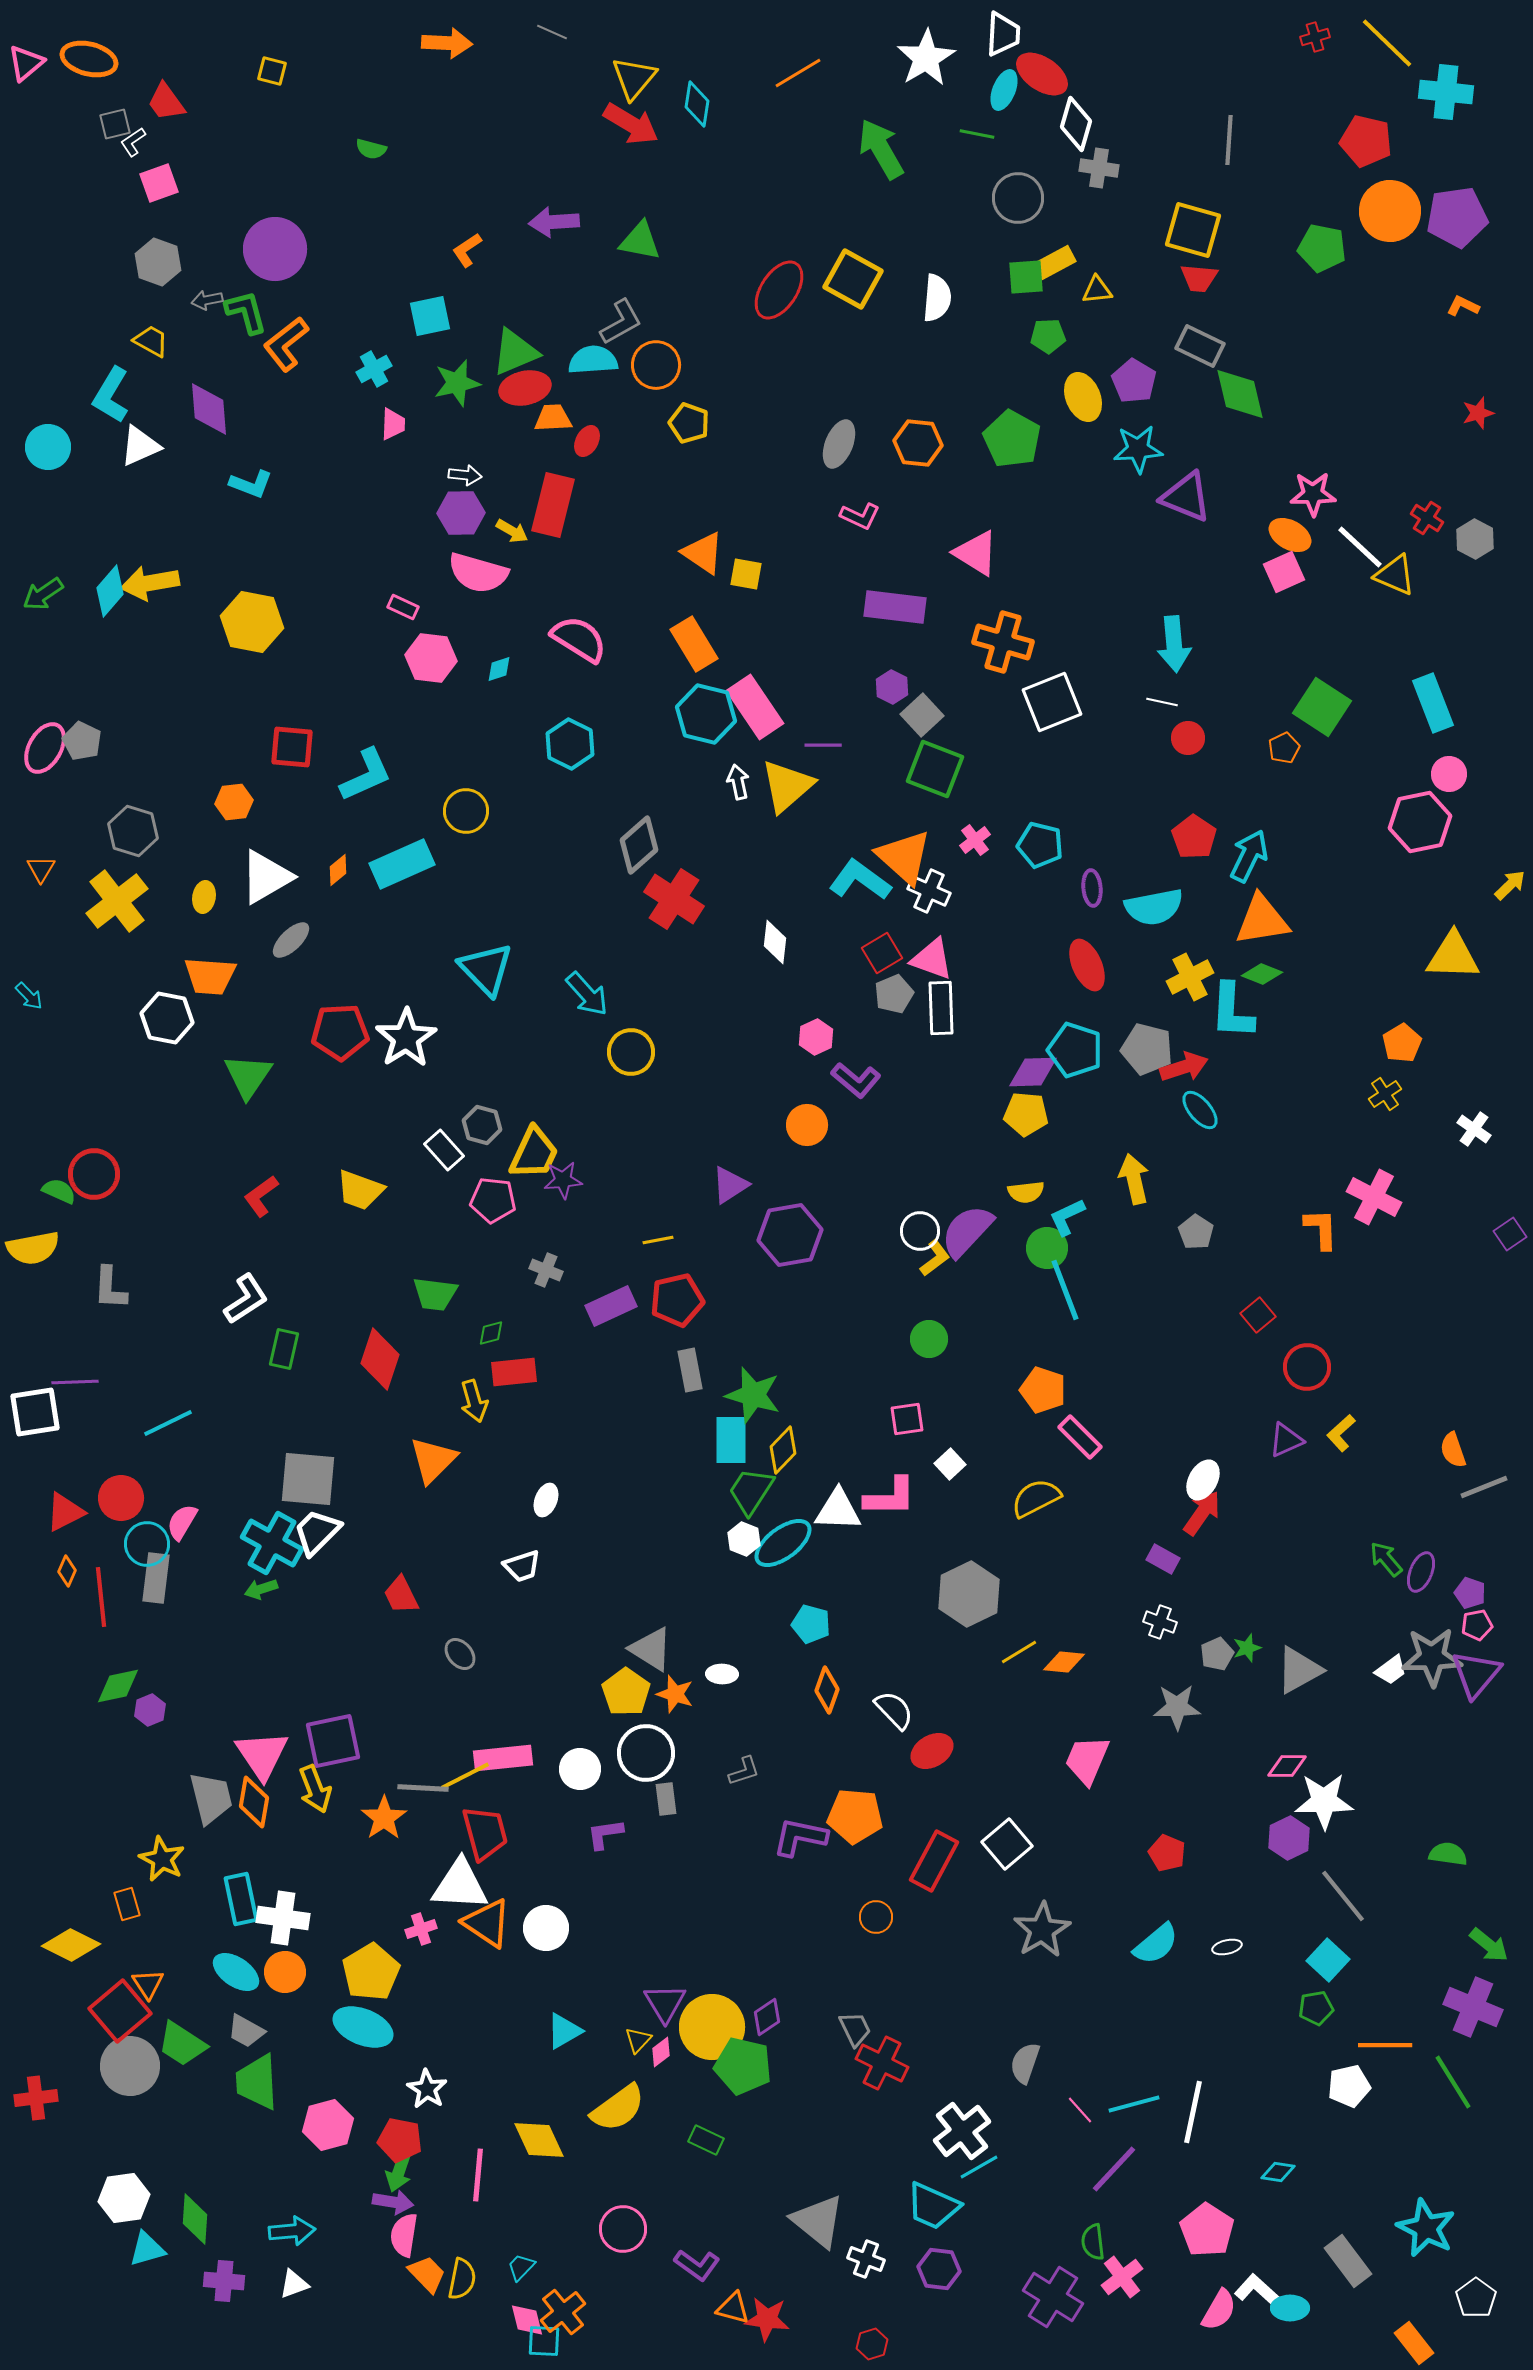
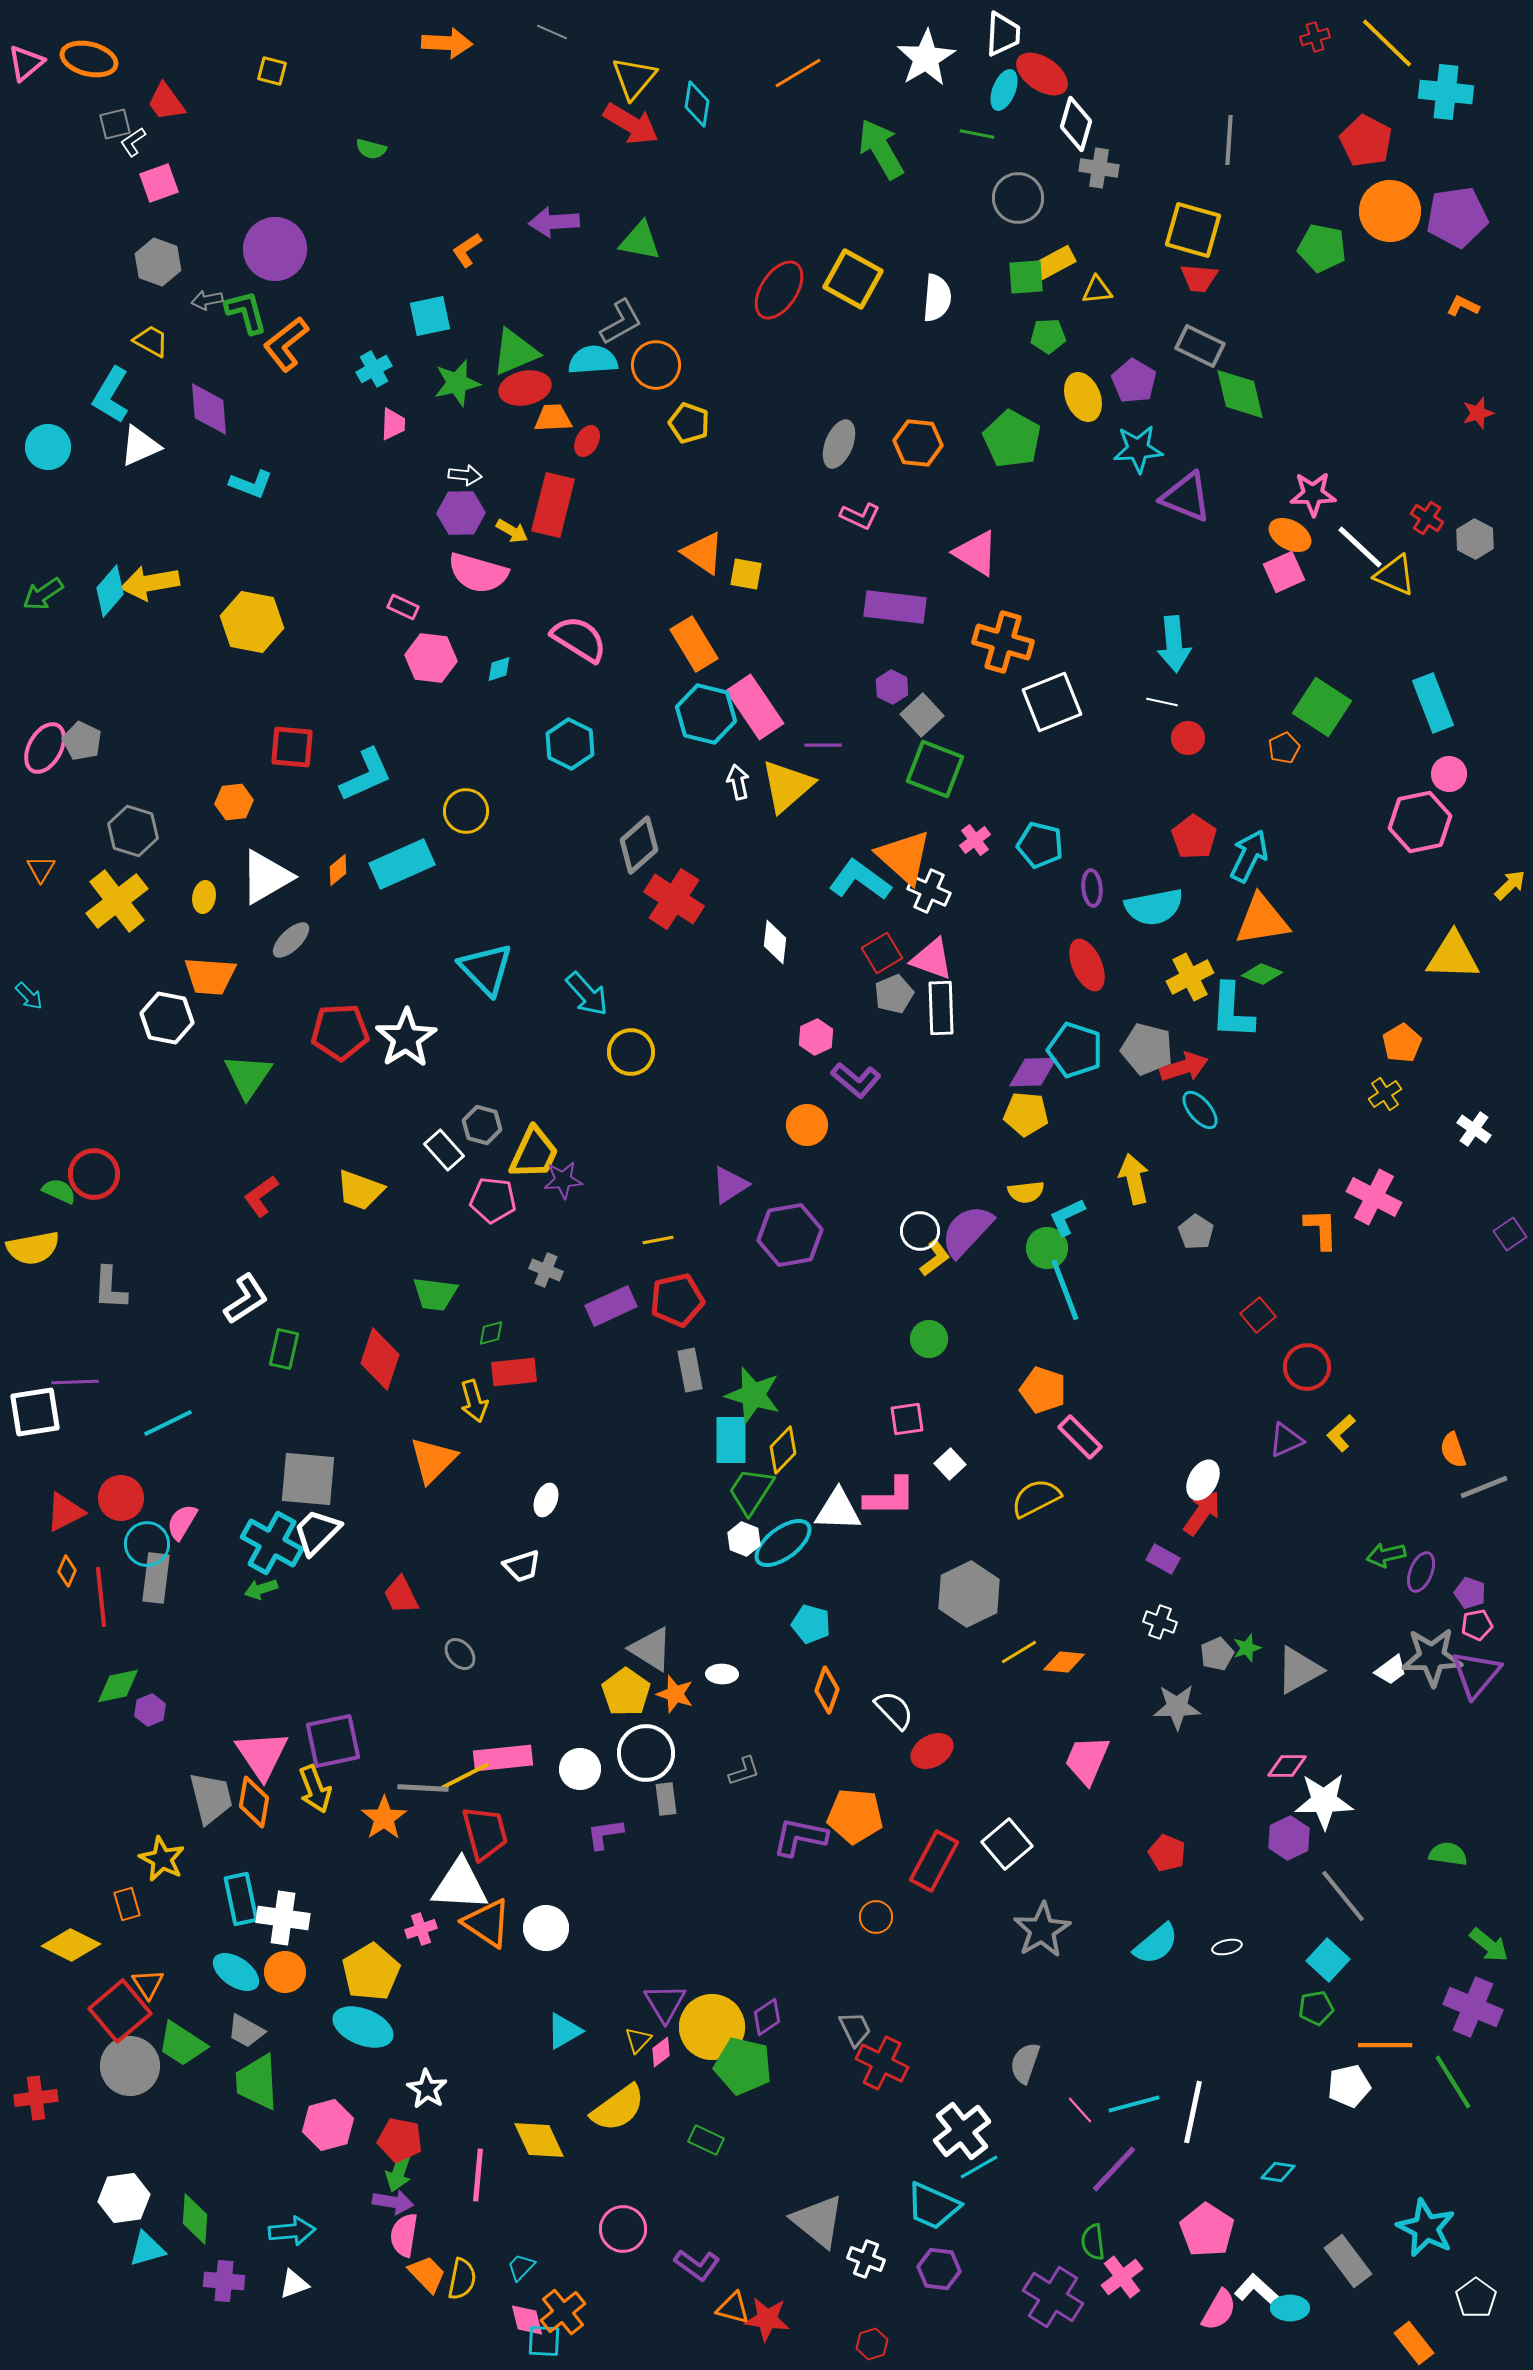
red pentagon at (1366, 141): rotated 15 degrees clockwise
green arrow at (1386, 1559): moved 4 px up; rotated 63 degrees counterclockwise
